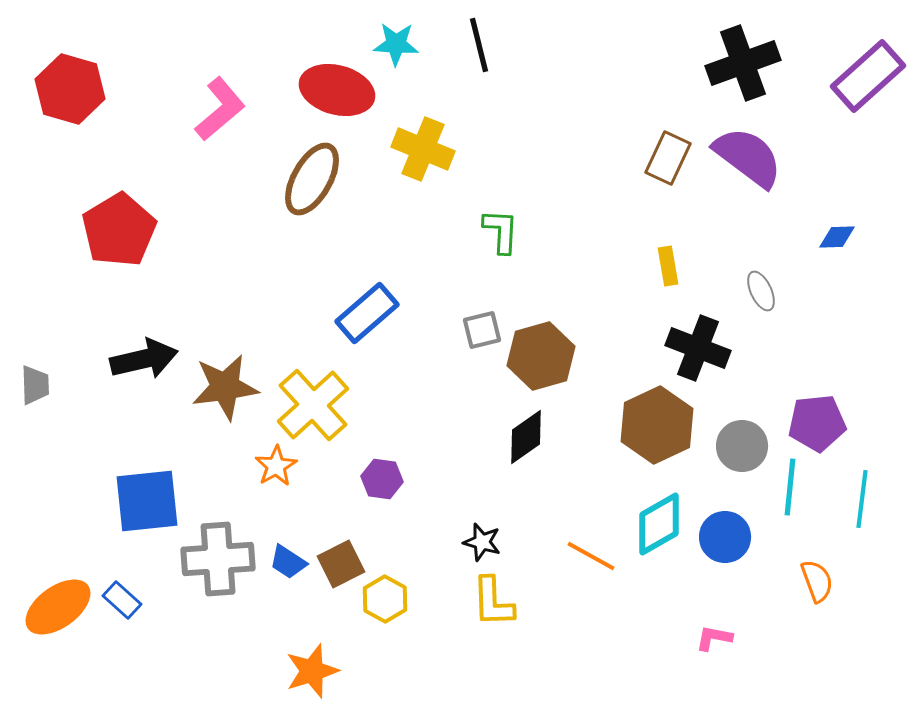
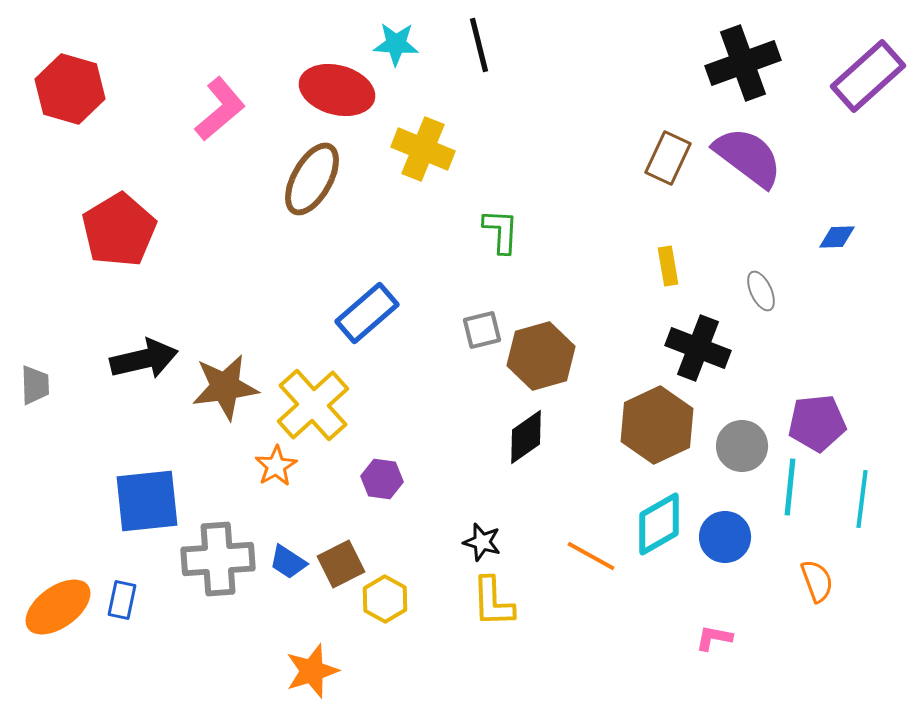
blue rectangle at (122, 600): rotated 60 degrees clockwise
